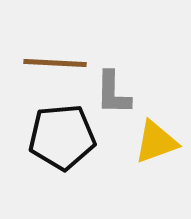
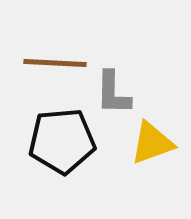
black pentagon: moved 4 px down
yellow triangle: moved 4 px left, 1 px down
